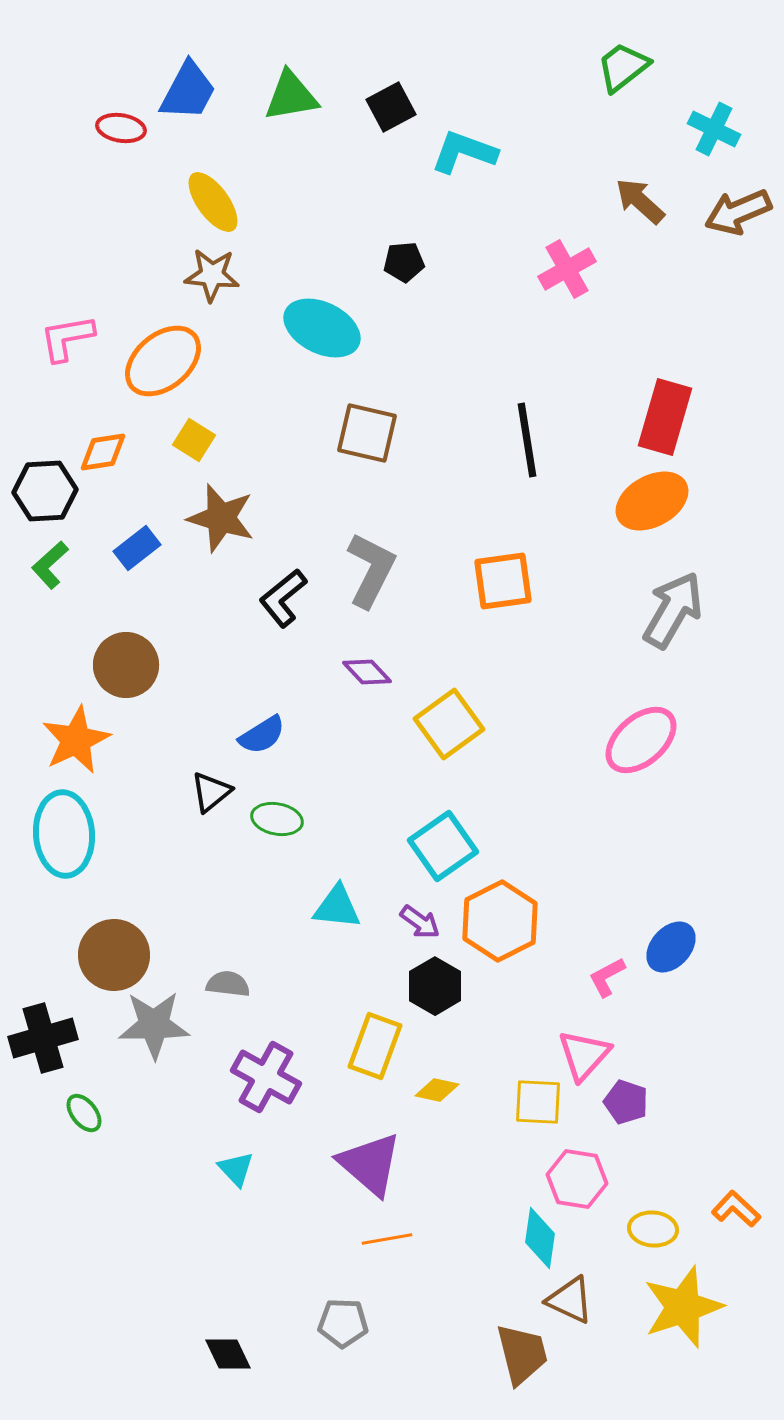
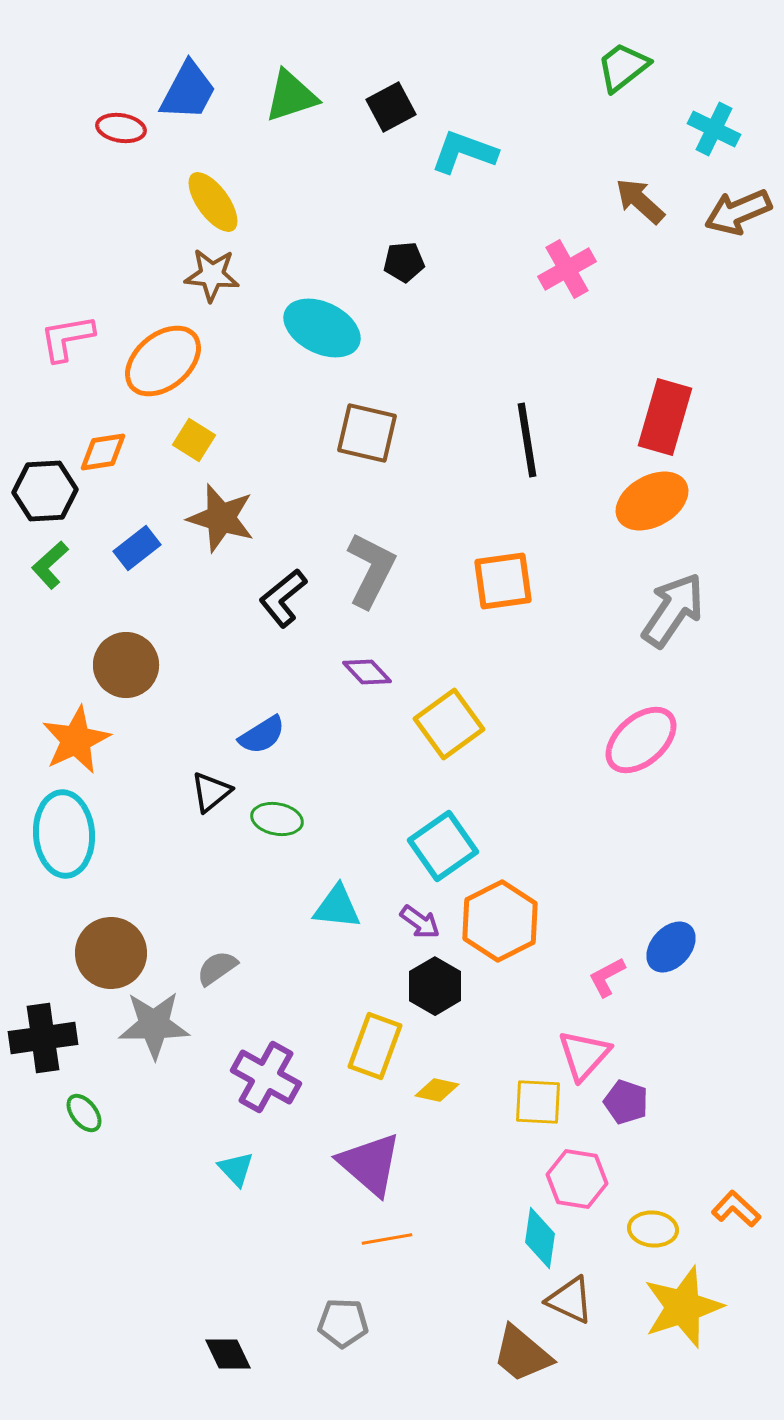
green triangle at (291, 96): rotated 8 degrees counterclockwise
gray arrow at (673, 610): rotated 4 degrees clockwise
brown circle at (114, 955): moved 3 px left, 2 px up
gray semicircle at (228, 984): moved 11 px left, 16 px up; rotated 42 degrees counterclockwise
black cross at (43, 1038): rotated 8 degrees clockwise
brown trapezoid at (522, 1354): rotated 144 degrees clockwise
